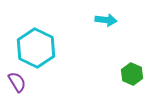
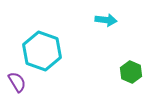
cyan hexagon: moved 6 px right, 3 px down; rotated 6 degrees counterclockwise
green hexagon: moved 1 px left, 2 px up
